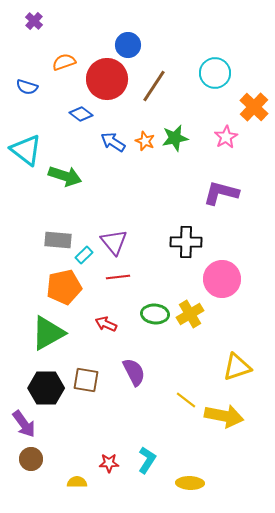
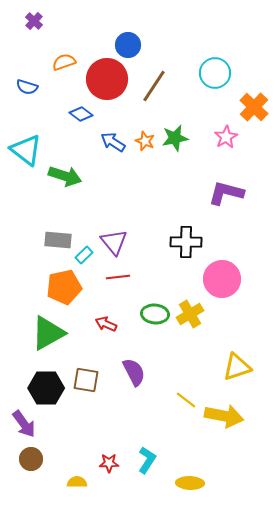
purple L-shape: moved 5 px right
